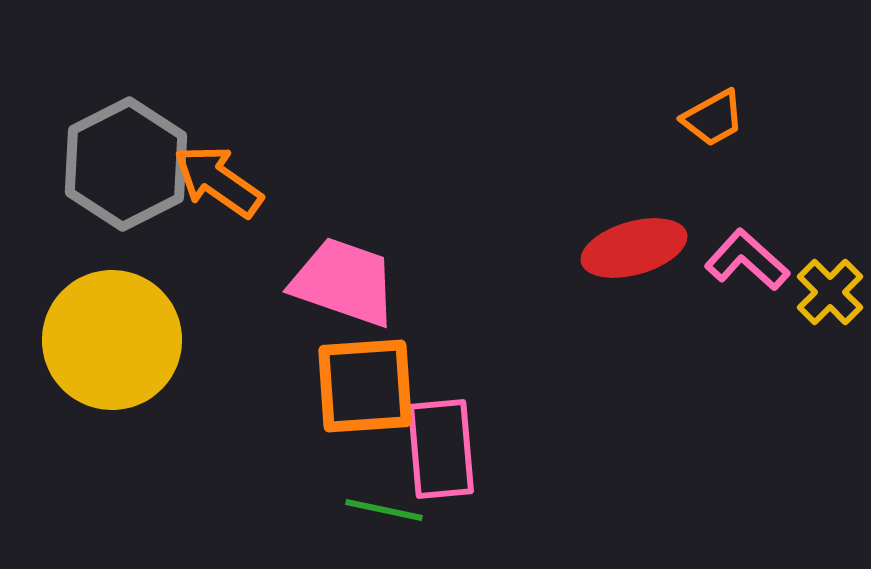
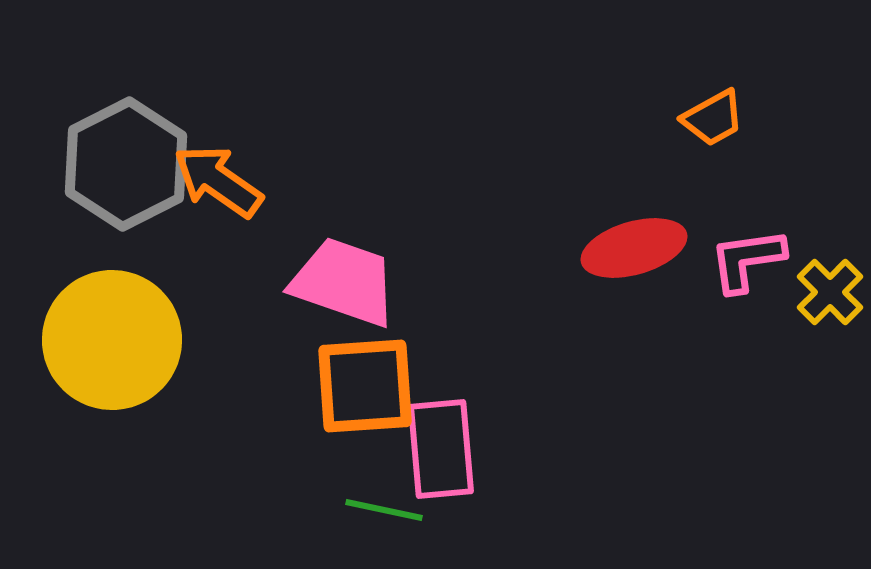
pink L-shape: rotated 50 degrees counterclockwise
